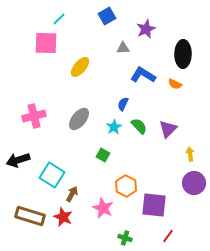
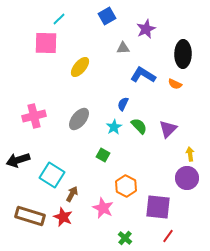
purple circle: moved 7 px left, 5 px up
purple square: moved 4 px right, 2 px down
green cross: rotated 24 degrees clockwise
